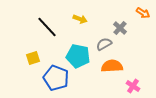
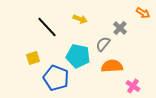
gray semicircle: moved 1 px left; rotated 21 degrees counterclockwise
